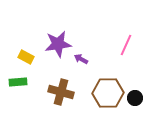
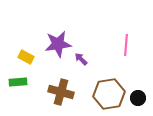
pink line: rotated 20 degrees counterclockwise
purple arrow: rotated 16 degrees clockwise
brown hexagon: moved 1 px right, 1 px down; rotated 8 degrees counterclockwise
black circle: moved 3 px right
